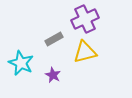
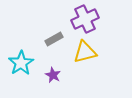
cyan star: rotated 15 degrees clockwise
